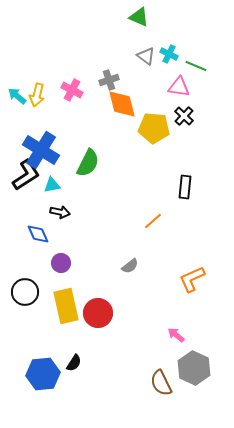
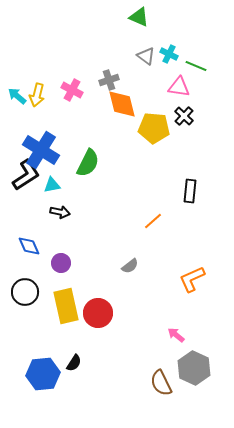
black rectangle: moved 5 px right, 4 px down
blue diamond: moved 9 px left, 12 px down
